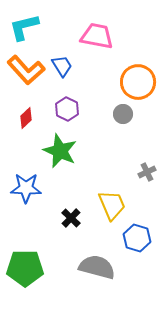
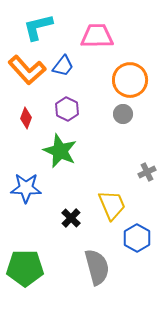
cyan L-shape: moved 14 px right
pink trapezoid: rotated 12 degrees counterclockwise
blue trapezoid: moved 1 px right; rotated 70 degrees clockwise
orange L-shape: moved 1 px right
orange circle: moved 8 px left, 2 px up
red diamond: rotated 25 degrees counterclockwise
blue hexagon: rotated 12 degrees clockwise
gray semicircle: rotated 60 degrees clockwise
